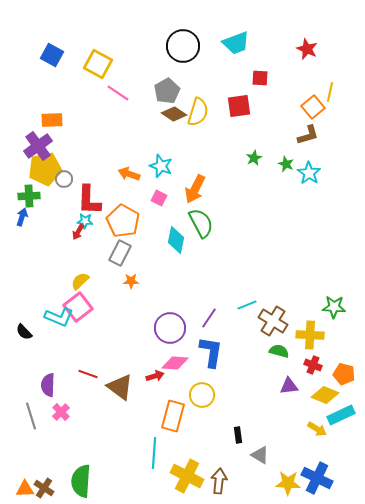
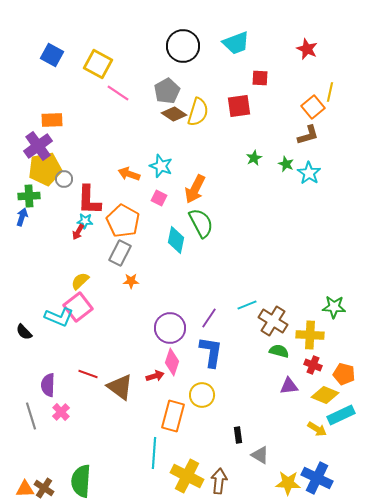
pink diamond at (175, 363): moved 3 px left, 1 px up; rotated 76 degrees counterclockwise
